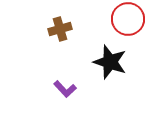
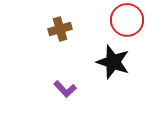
red circle: moved 1 px left, 1 px down
black star: moved 3 px right
